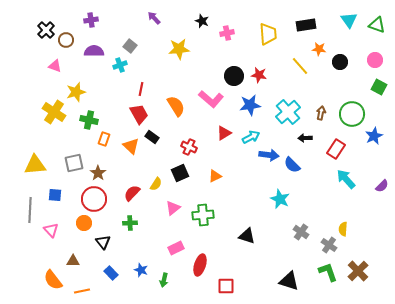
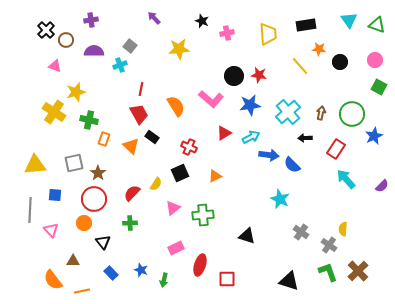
red square at (226, 286): moved 1 px right, 7 px up
